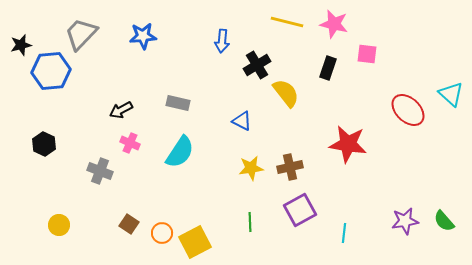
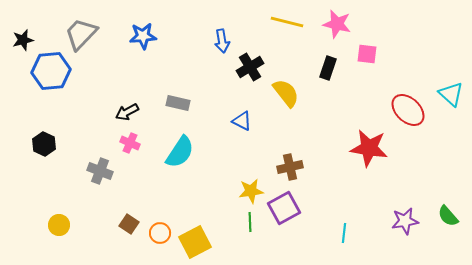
pink star: moved 3 px right
blue arrow: rotated 15 degrees counterclockwise
black star: moved 2 px right, 5 px up
black cross: moved 7 px left, 2 px down
black arrow: moved 6 px right, 2 px down
red star: moved 21 px right, 4 px down
yellow star: moved 23 px down
purple square: moved 16 px left, 2 px up
green semicircle: moved 4 px right, 5 px up
orange circle: moved 2 px left
